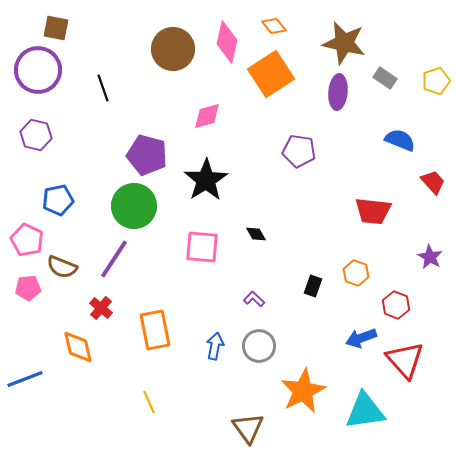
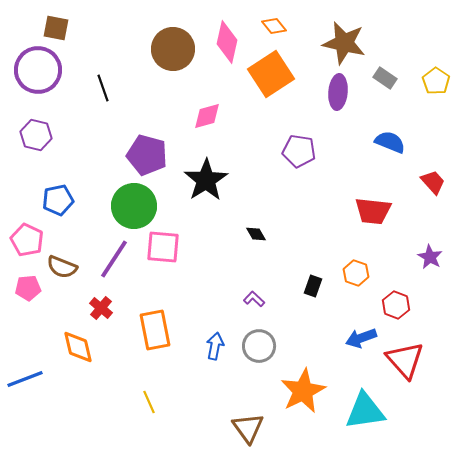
yellow pentagon at (436, 81): rotated 20 degrees counterclockwise
blue semicircle at (400, 140): moved 10 px left, 2 px down
pink square at (202, 247): moved 39 px left
